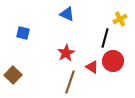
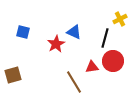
blue triangle: moved 7 px right, 18 px down
blue square: moved 1 px up
red star: moved 10 px left, 9 px up
red triangle: rotated 40 degrees counterclockwise
brown square: rotated 30 degrees clockwise
brown line: moved 4 px right; rotated 50 degrees counterclockwise
